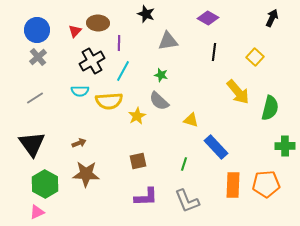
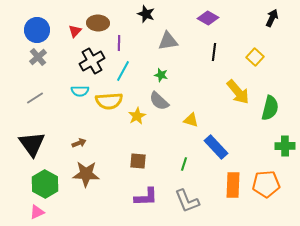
brown square: rotated 18 degrees clockwise
